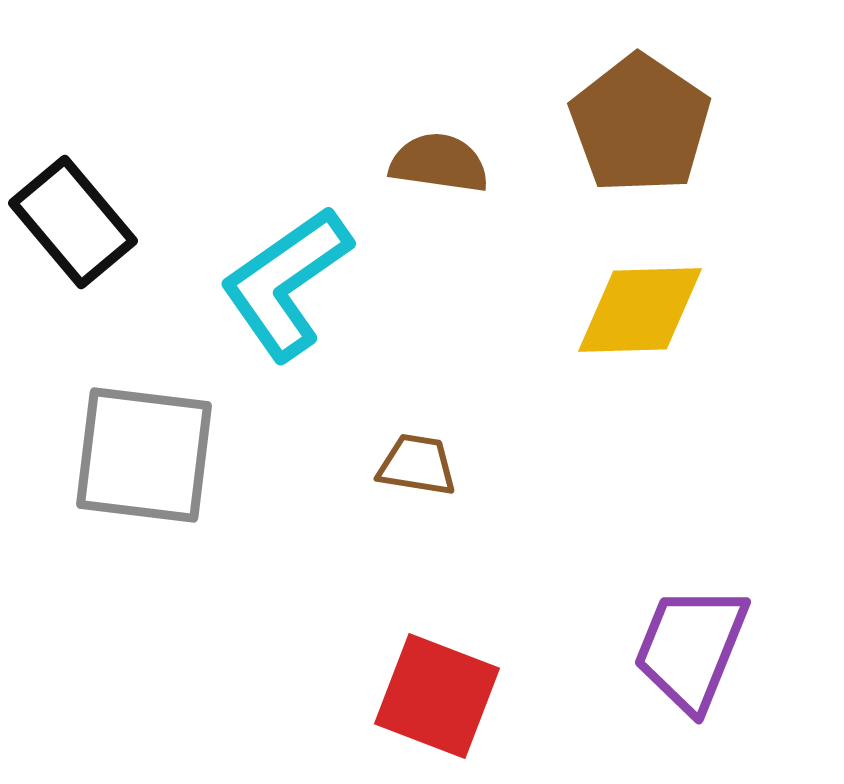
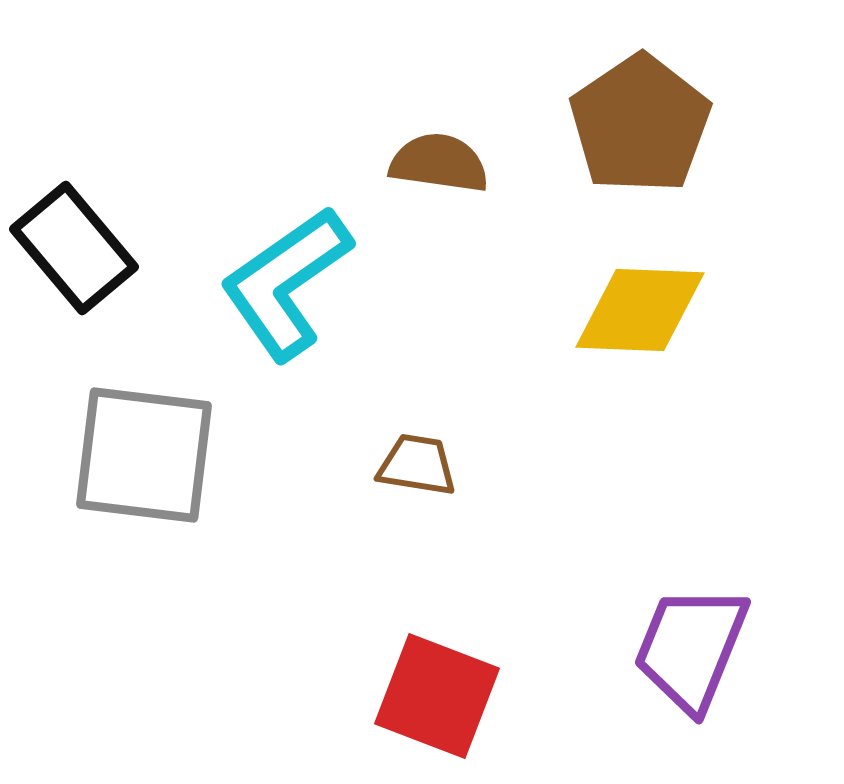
brown pentagon: rotated 4 degrees clockwise
black rectangle: moved 1 px right, 26 px down
yellow diamond: rotated 4 degrees clockwise
